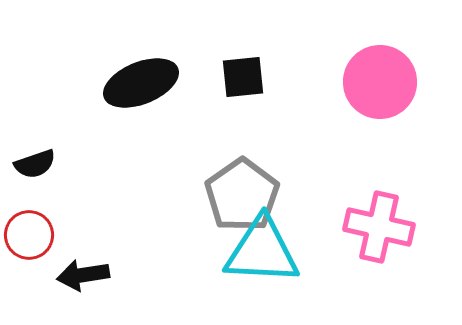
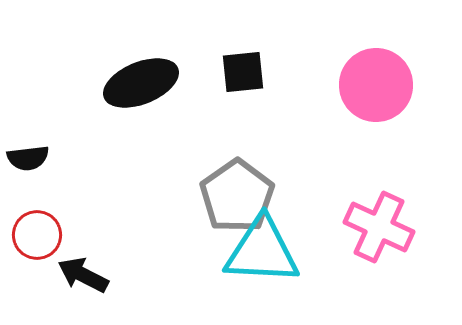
black square: moved 5 px up
pink circle: moved 4 px left, 3 px down
black semicircle: moved 7 px left, 6 px up; rotated 12 degrees clockwise
gray pentagon: moved 5 px left, 1 px down
pink cross: rotated 12 degrees clockwise
red circle: moved 8 px right
black arrow: rotated 36 degrees clockwise
